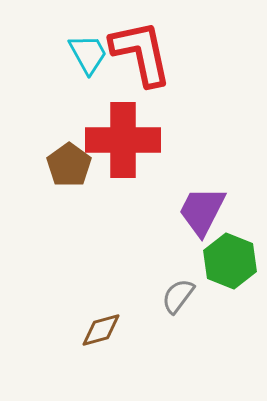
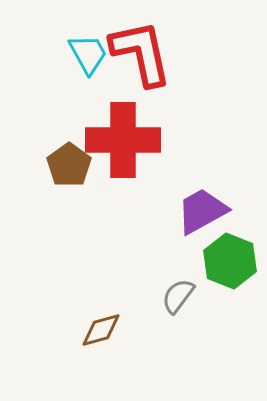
purple trapezoid: rotated 34 degrees clockwise
